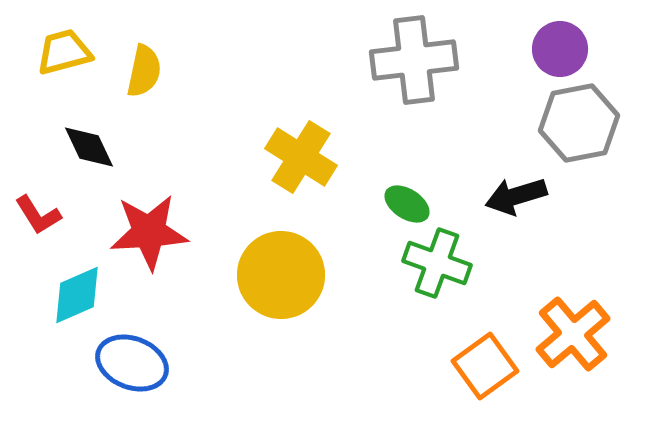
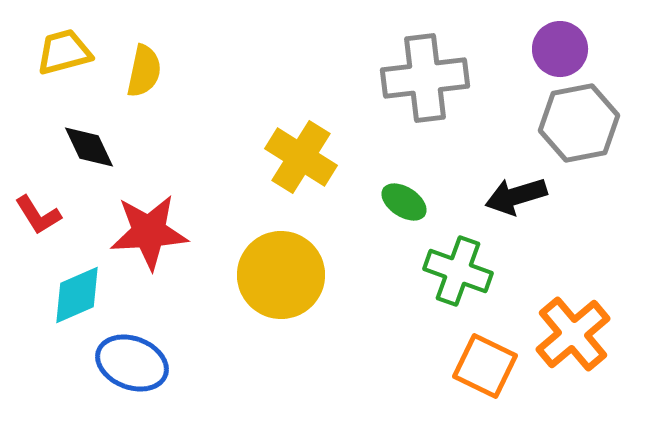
gray cross: moved 11 px right, 18 px down
green ellipse: moved 3 px left, 2 px up
green cross: moved 21 px right, 8 px down
orange square: rotated 28 degrees counterclockwise
